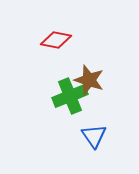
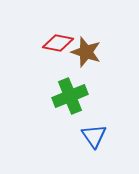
red diamond: moved 2 px right, 3 px down
brown star: moved 3 px left, 28 px up
